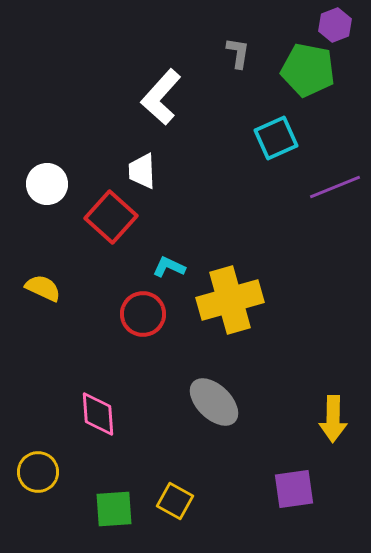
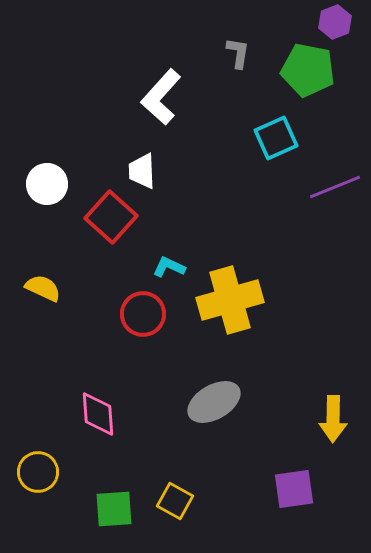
purple hexagon: moved 3 px up
gray ellipse: rotated 74 degrees counterclockwise
